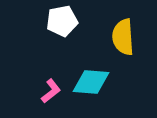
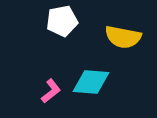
yellow semicircle: rotated 75 degrees counterclockwise
